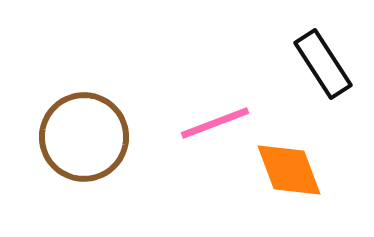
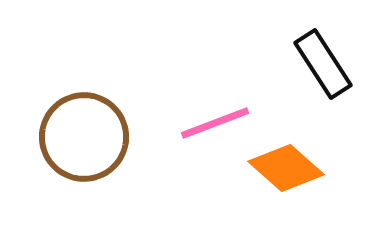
orange diamond: moved 3 px left, 2 px up; rotated 28 degrees counterclockwise
